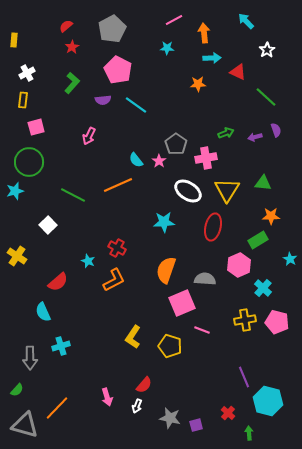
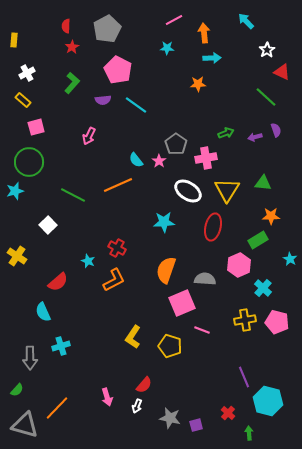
red semicircle at (66, 26): rotated 48 degrees counterclockwise
gray pentagon at (112, 29): moved 5 px left
red triangle at (238, 72): moved 44 px right
yellow rectangle at (23, 100): rotated 56 degrees counterclockwise
